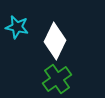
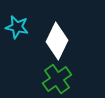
white diamond: moved 2 px right
